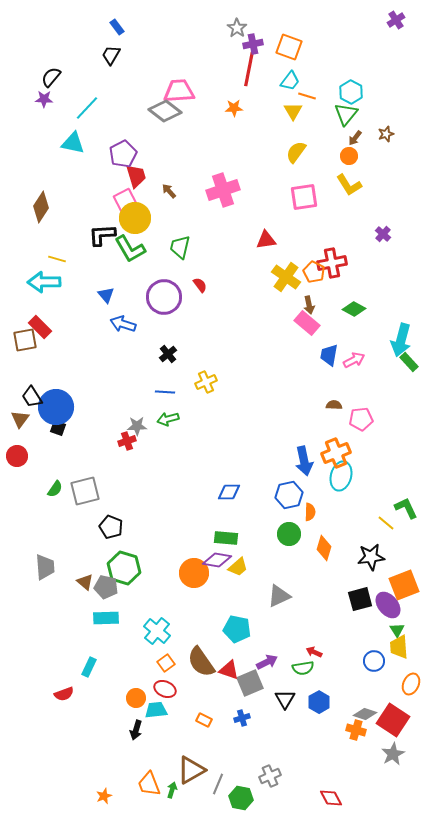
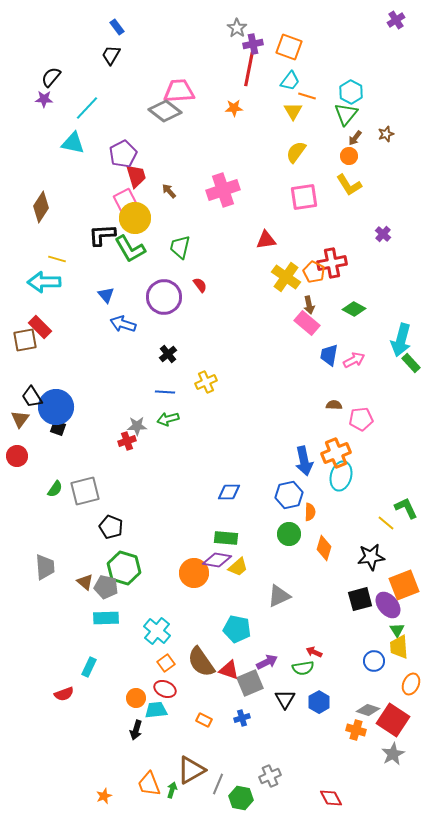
green rectangle at (409, 362): moved 2 px right, 1 px down
gray diamond at (365, 714): moved 3 px right, 4 px up
